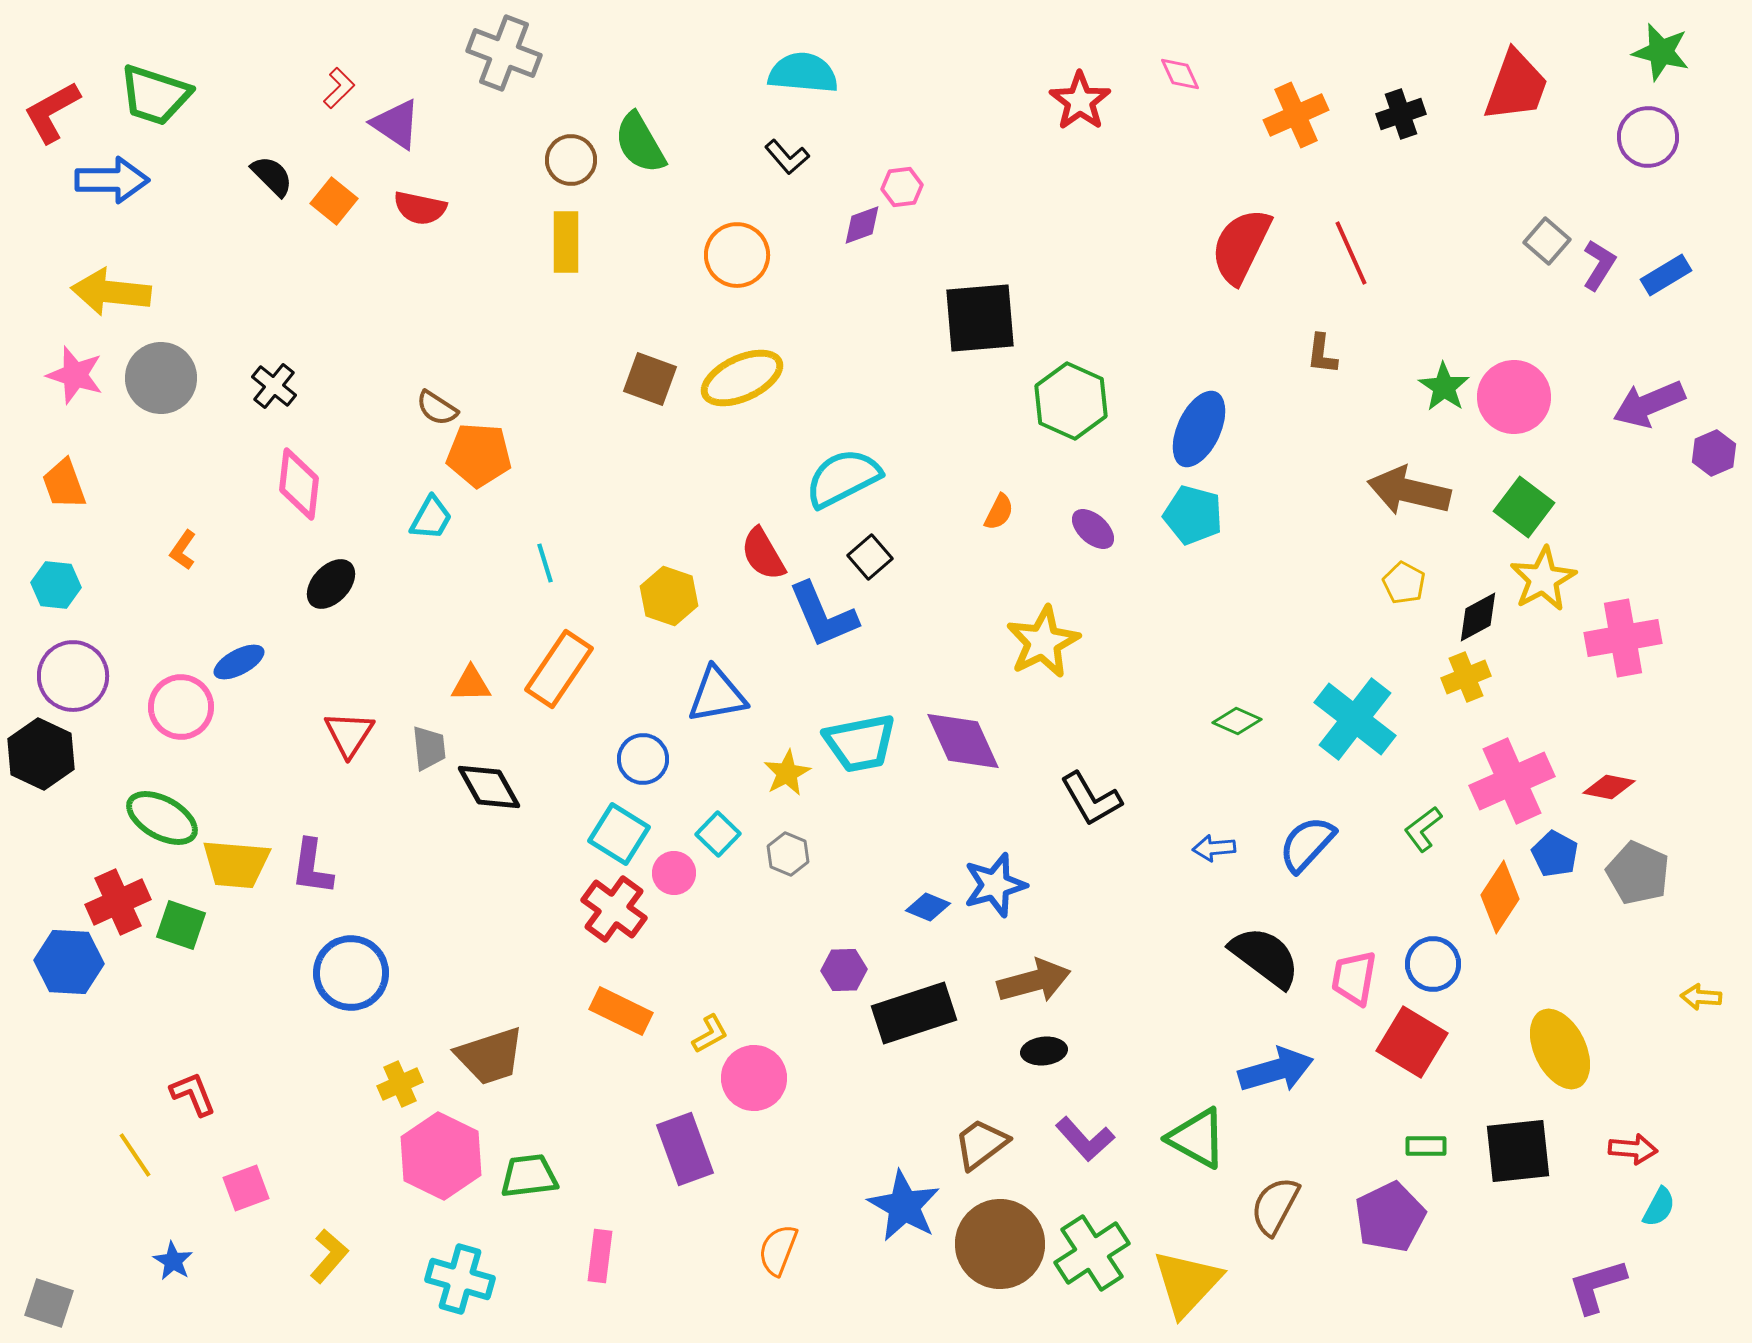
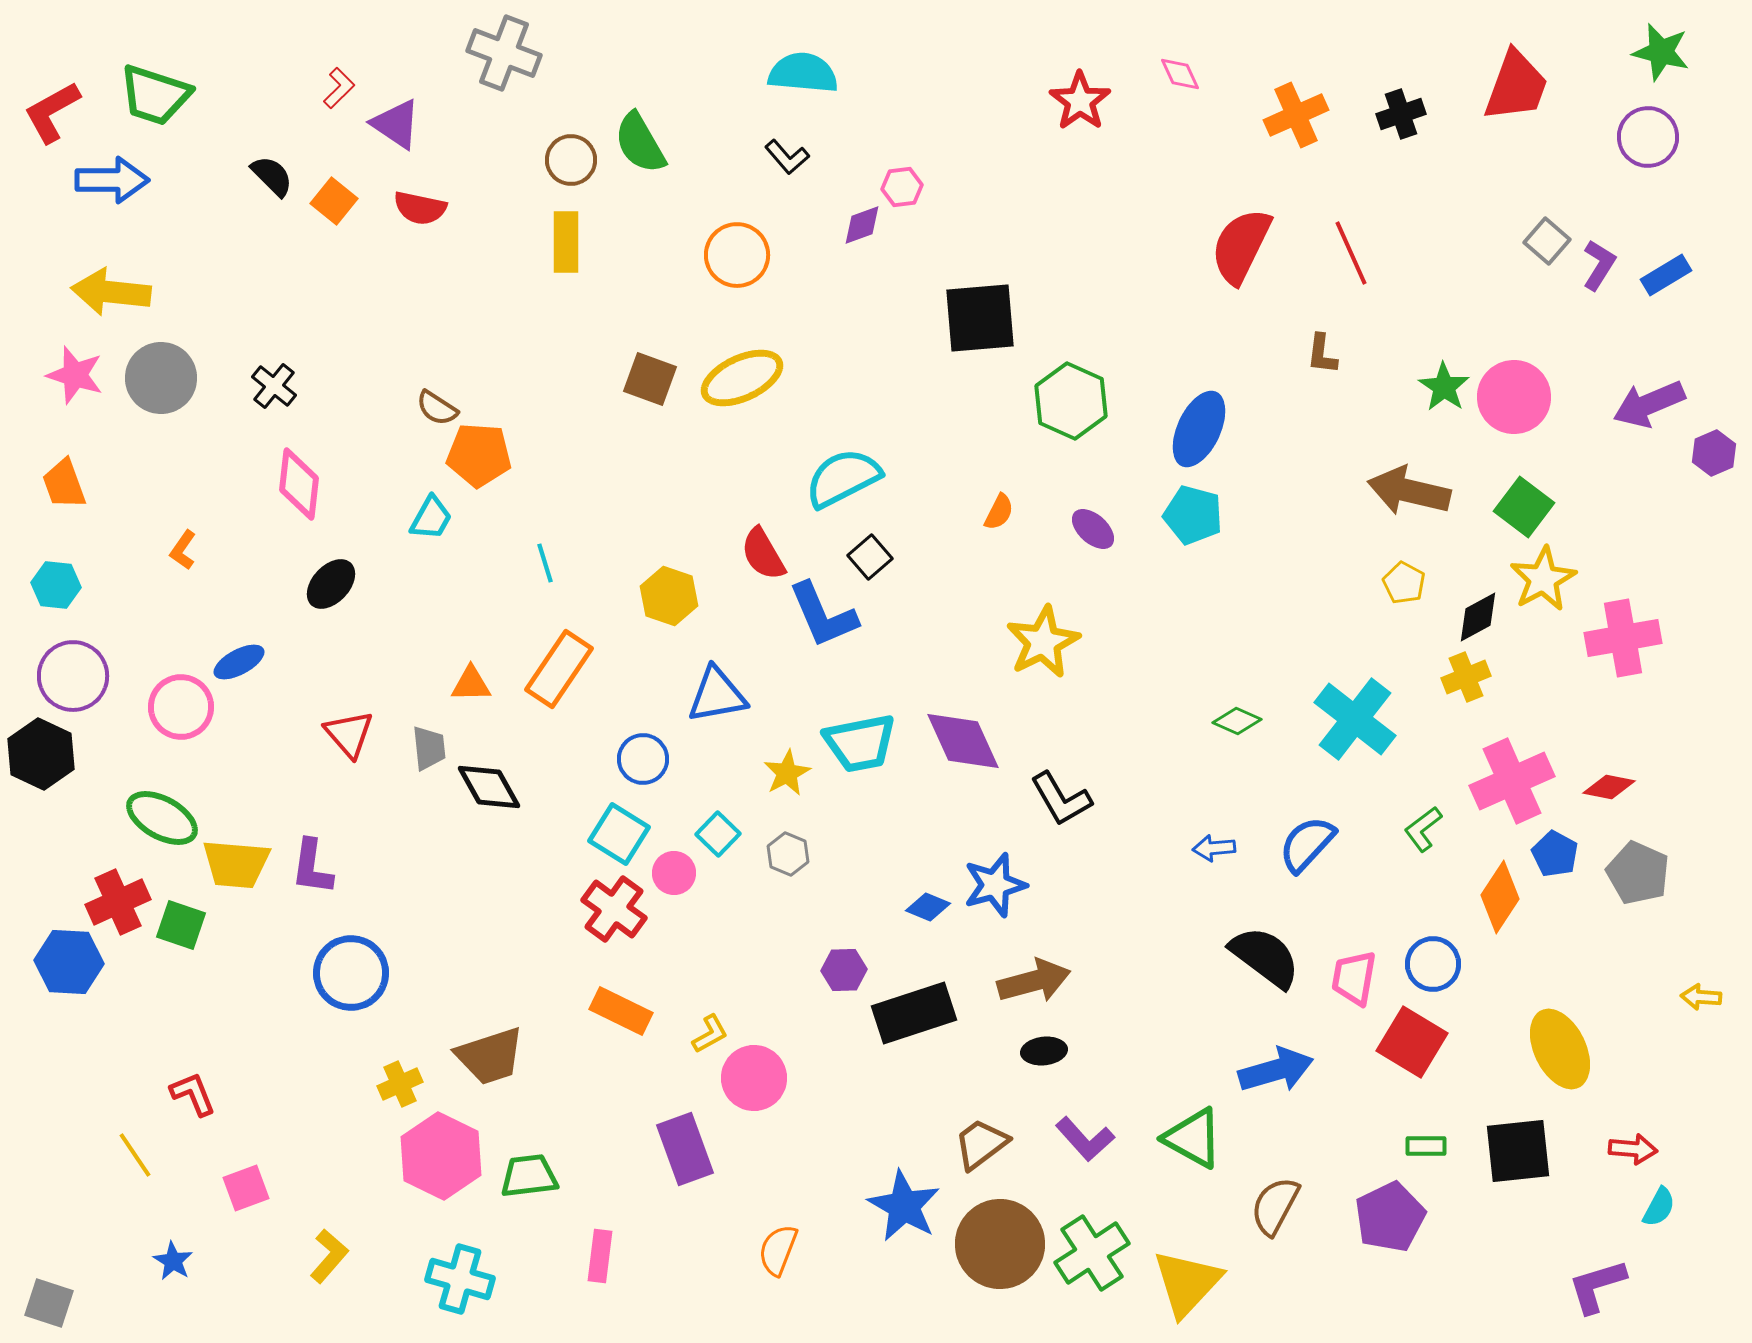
red triangle at (349, 734): rotated 14 degrees counterclockwise
black L-shape at (1091, 799): moved 30 px left
green triangle at (1197, 1138): moved 4 px left
